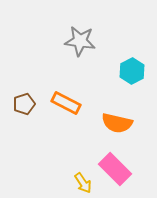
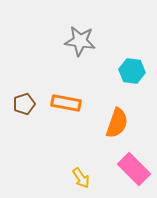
cyan hexagon: rotated 25 degrees counterclockwise
orange rectangle: rotated 16 degrees counterclockwise
orange semicircle: rotated 84 degrees counterclockwise
pink rectangle: moved 19 px right
yellow arrow: moved 2 px left, 5 px up
